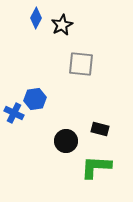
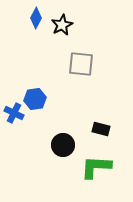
black rectangle: moved 1 px right
black circle: moved 3 px left, 4 px down
